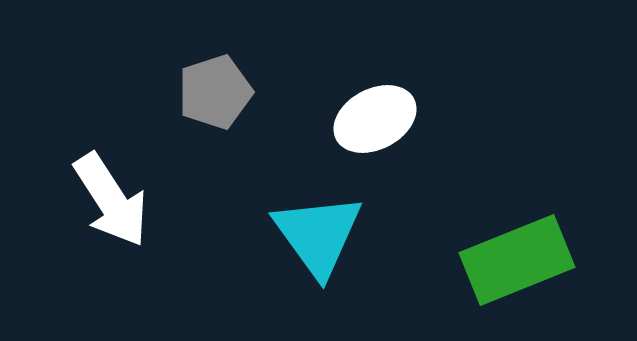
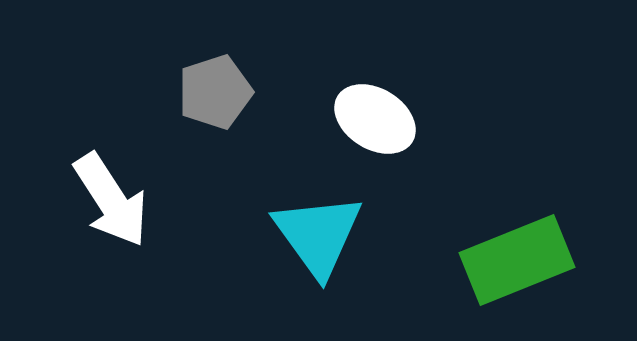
white ellipse: rotated 60 degrees clockwise
